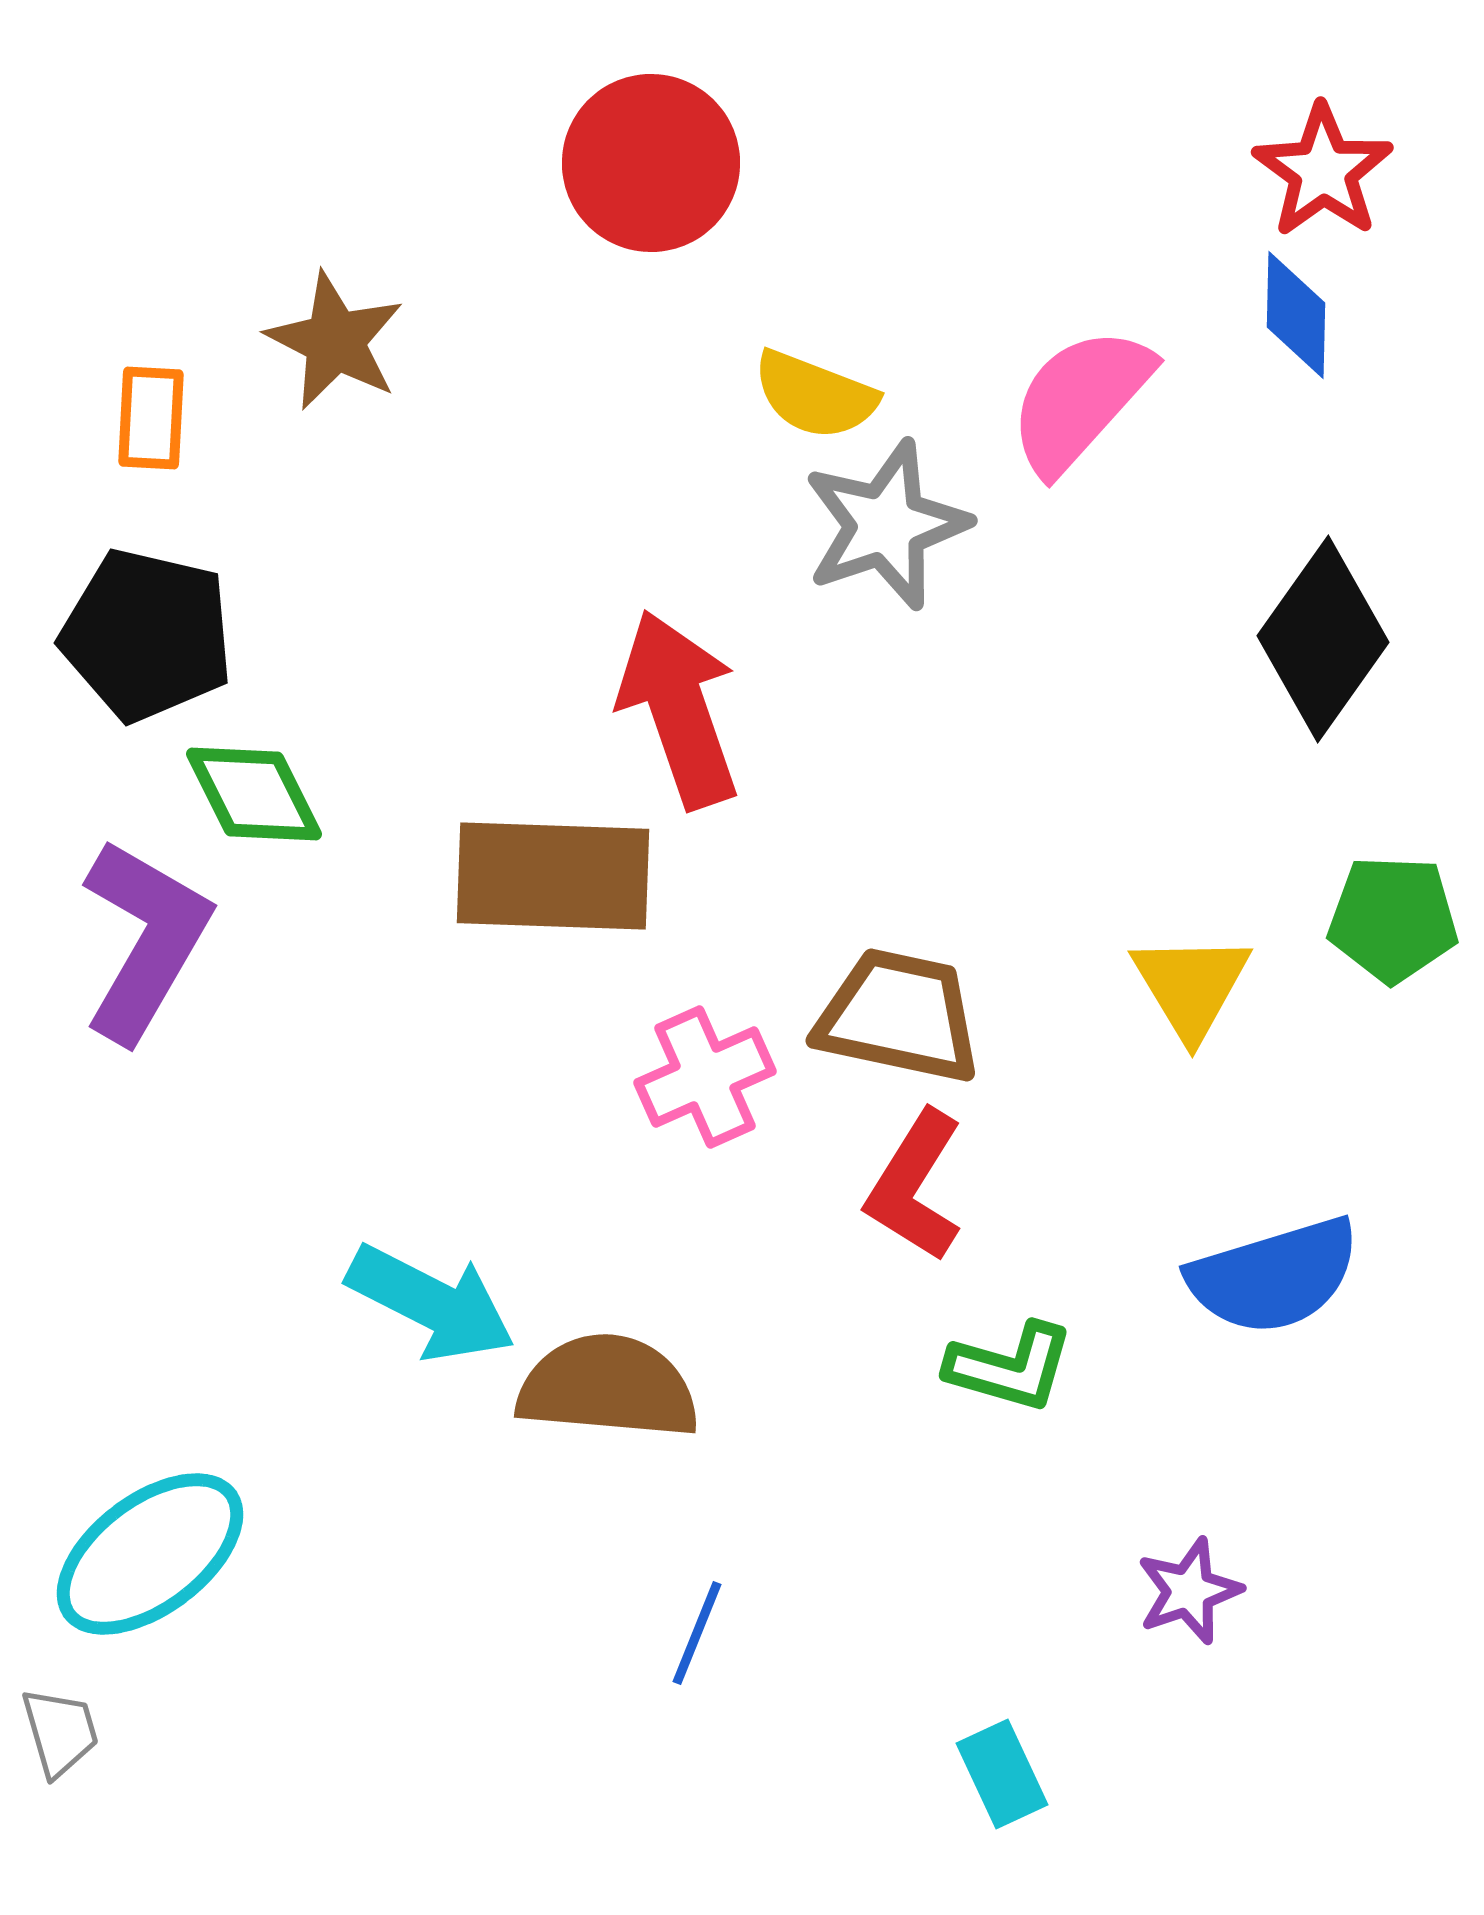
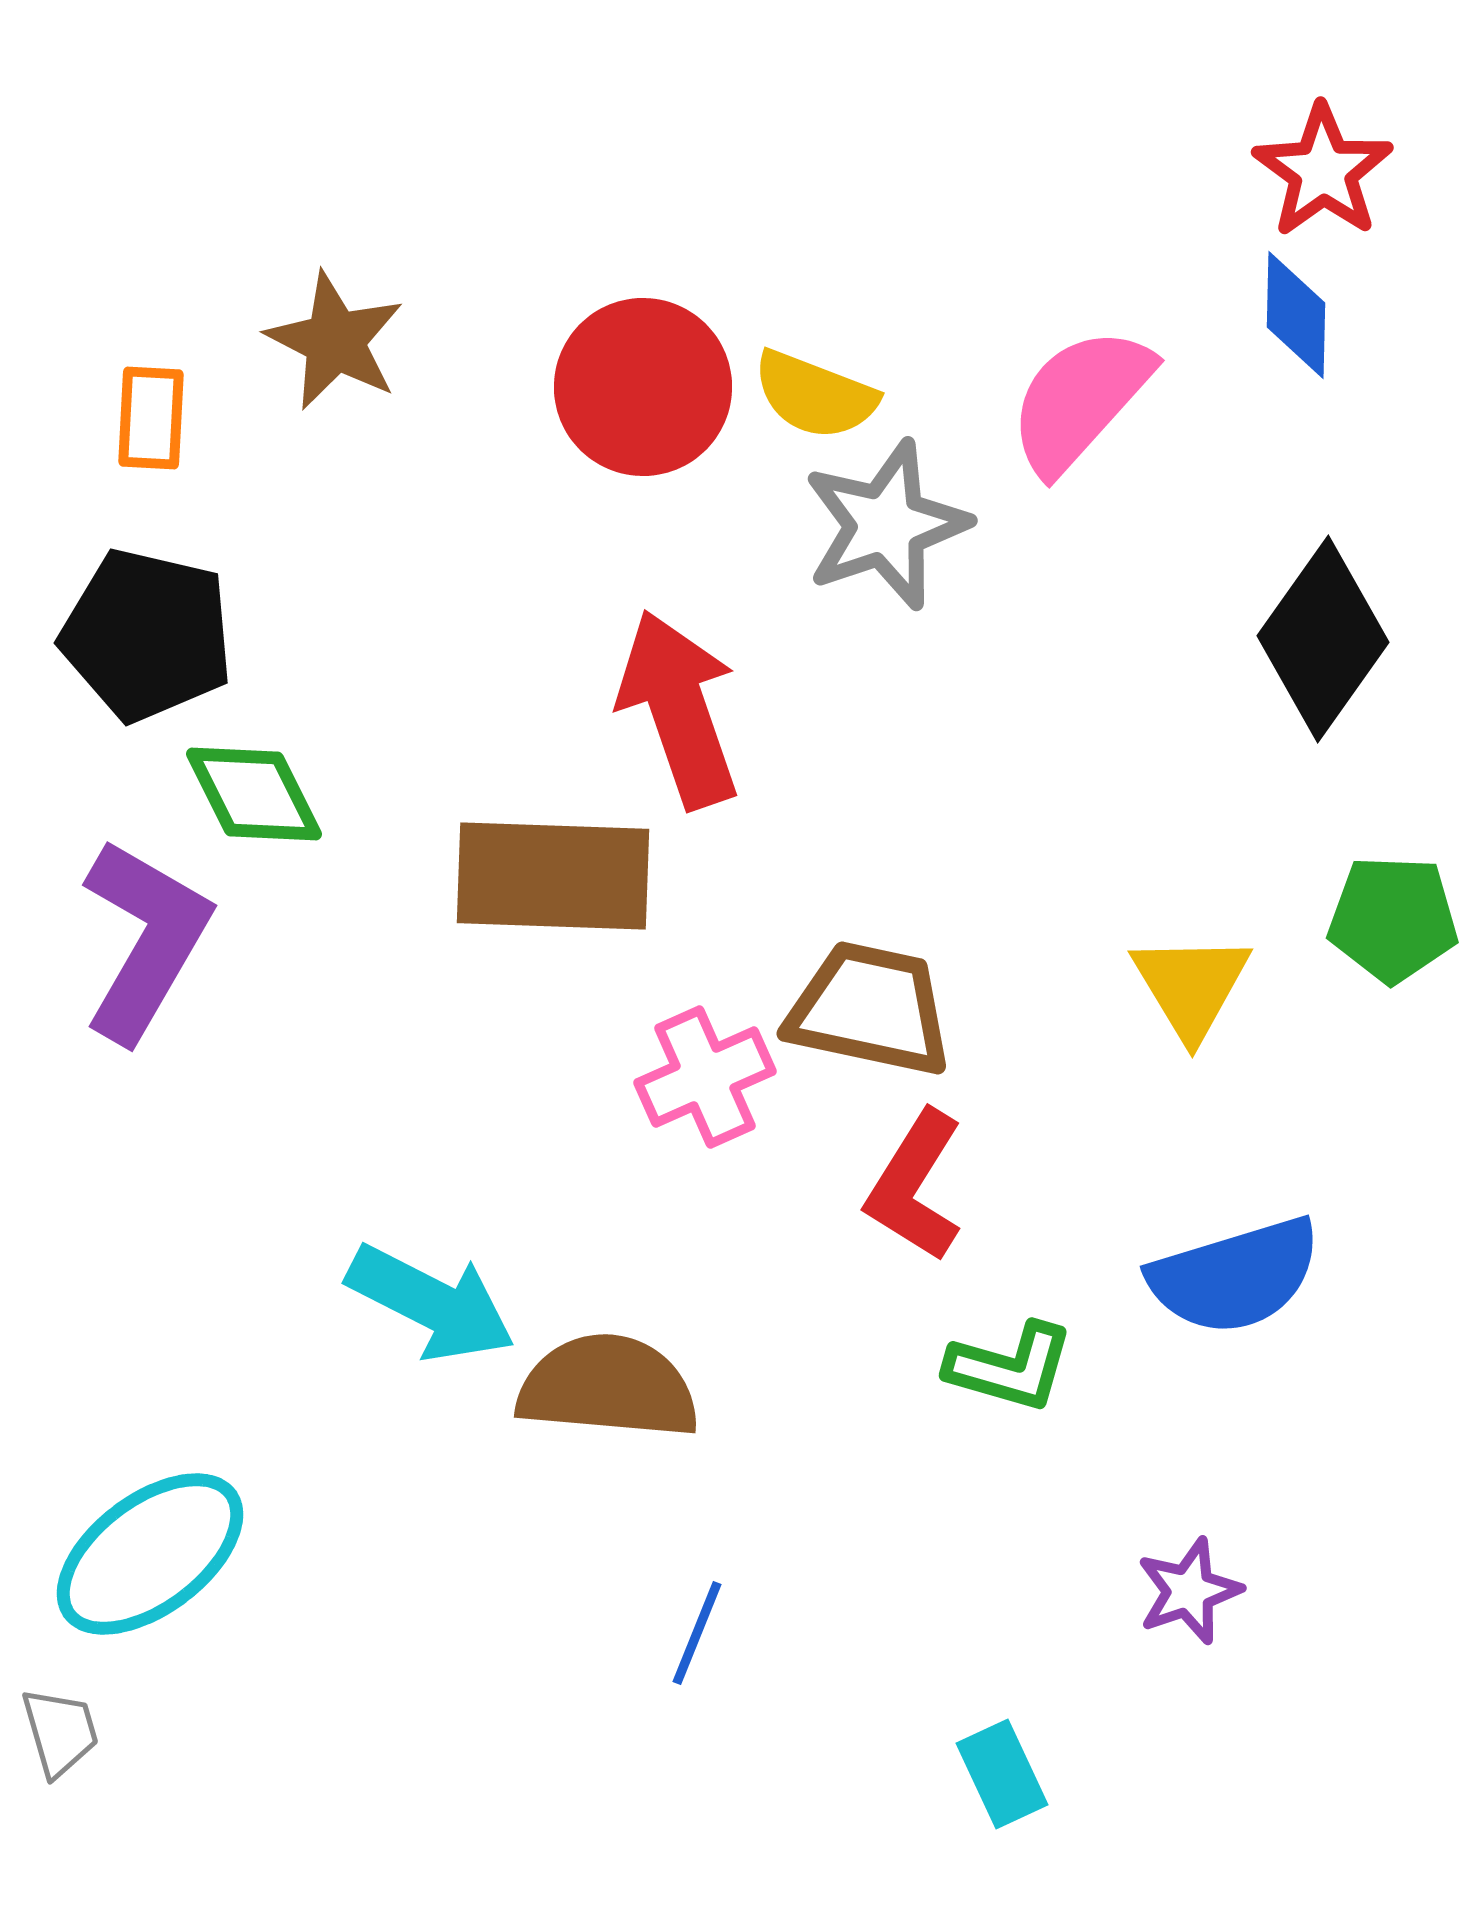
red circle: moved 8 px left, 224 px down
brown trapezoid: moved 29 px left, 7 px up
blue semicircle: moved 39 px left
